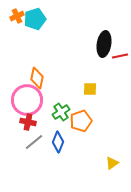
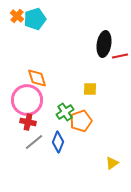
orange cross: rotated 24 degrees counterclockwise
orange diamond: rotated 30 degrees counterclockwise
green cross: moved 4 px right
